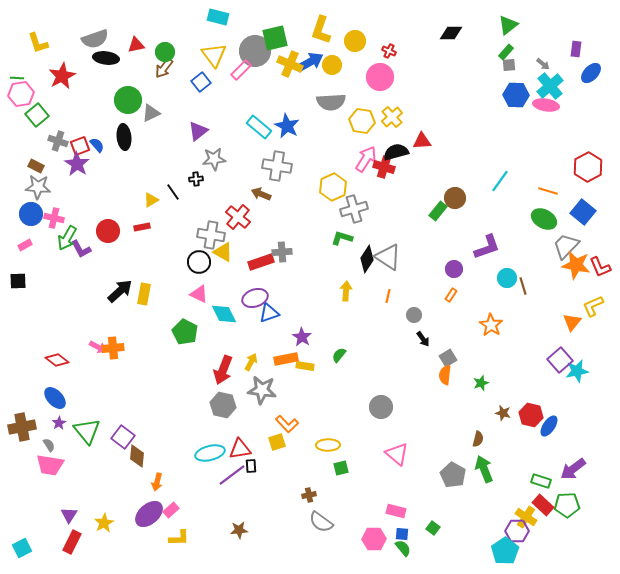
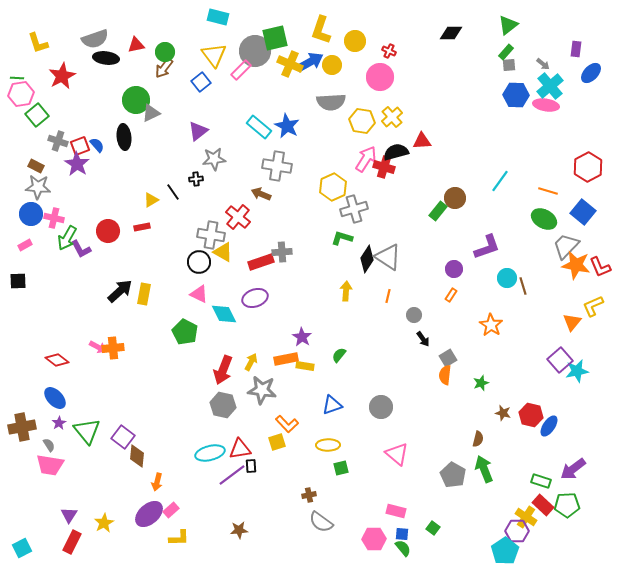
green circle at (128, 100): moved 8 px right
blue triangle at (269, 313): moved 63 px right, 92 px down
